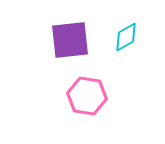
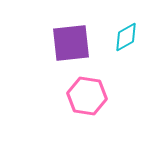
purple square: moved 1 px right, 3 px down
